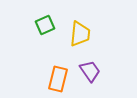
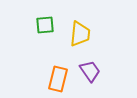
green square: rotated 18 degrees clockwise
